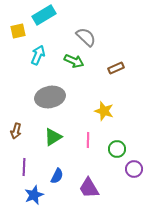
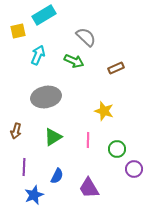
gray ellipse: moved 4 px left
